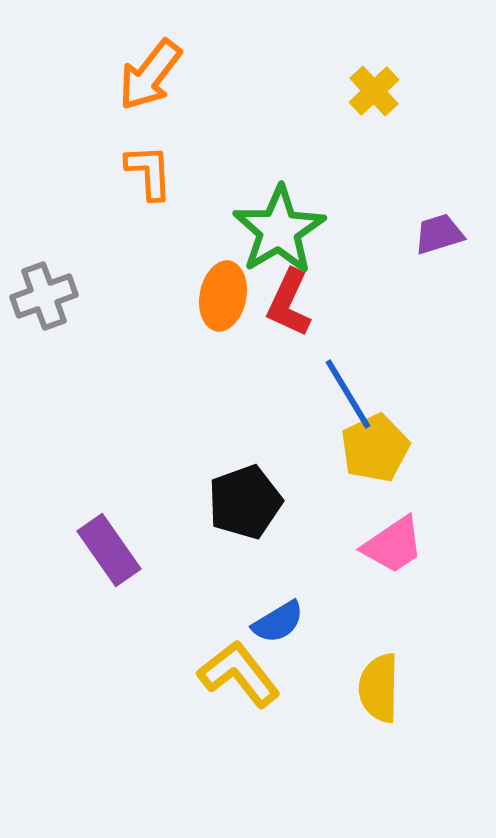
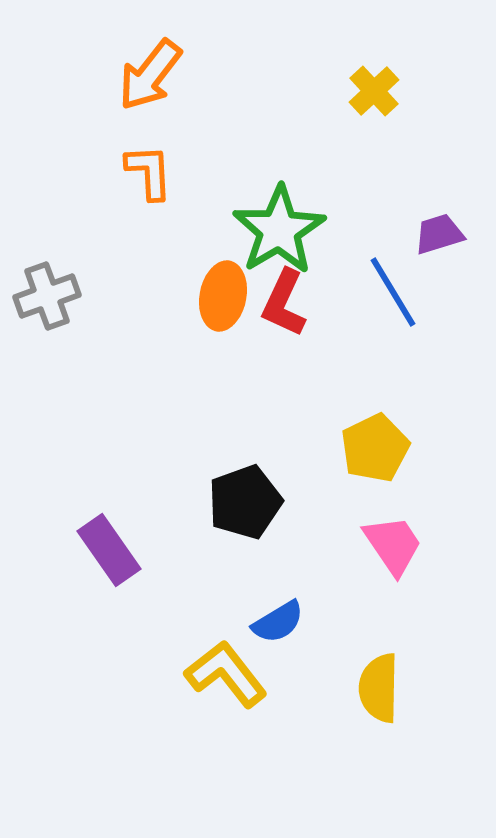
gray cross: moved 3 px right
red L-shape: moved 5 px left
blue line: moved 45 px right, 102 px up
pink trapezoid: rotated 90 degrees counterclockwise
yellow L-shape: moved 13 px left
